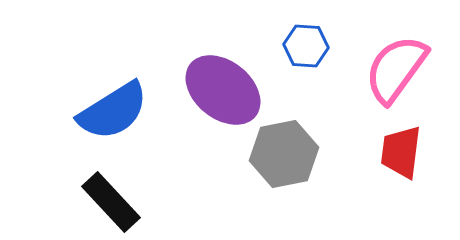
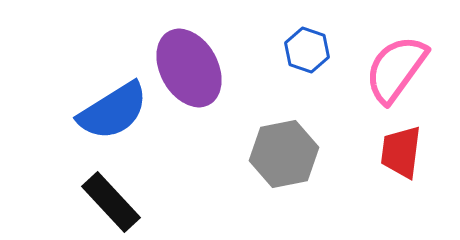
blue hexagon: moved 1 px right, 4 px down; rotated 15 degrees clockwise
purple ellipse: moved 34 px left, 22 px up; rotated 22 degrees clockwise
